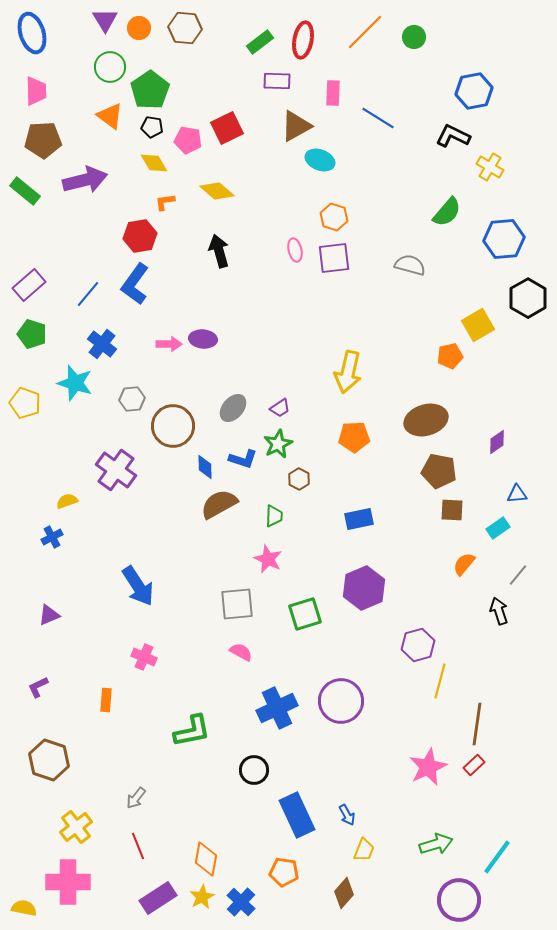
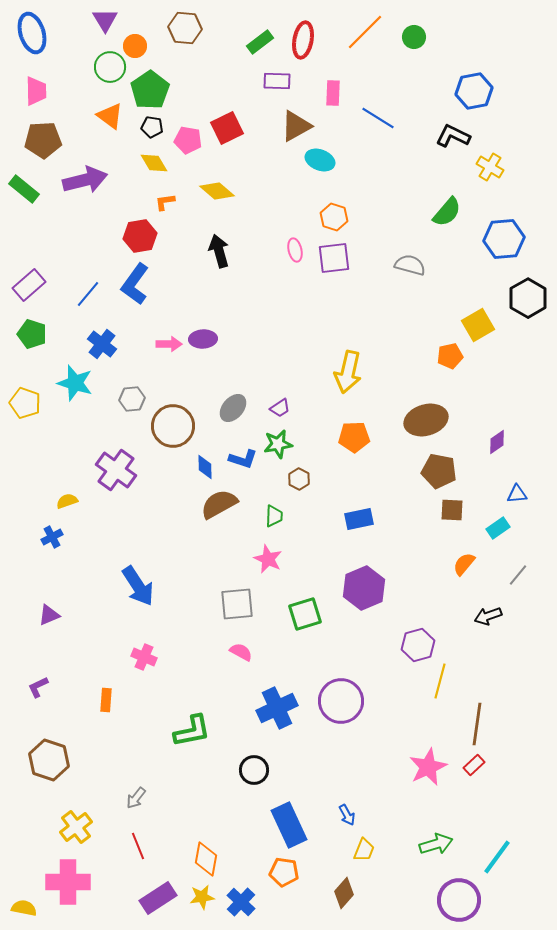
orange circle at (139, 28): moved 4 px left, 18 px down
green rectangle at (25, 191): moved 1 px left, 2 px up
purple ellipse at (203, 339): rotated 8 degrees counterclockwise
green star at (278, 444): rotated 16 degrees clockwise
black arrow at (499, 611): moved 11 px left, 5 px down; rotated 92 degrees counterclockwise
blue rectangle at (297, 815): moved 8 px left, 10 px down
yellow star at (202, 897): rotated 20 degrees clockwise
